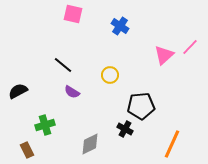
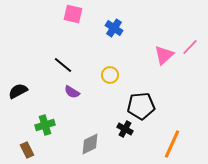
blue cross: moved 6 px left, 2 px down
